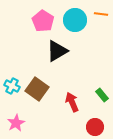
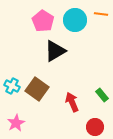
black triangle: moved 2 px left
